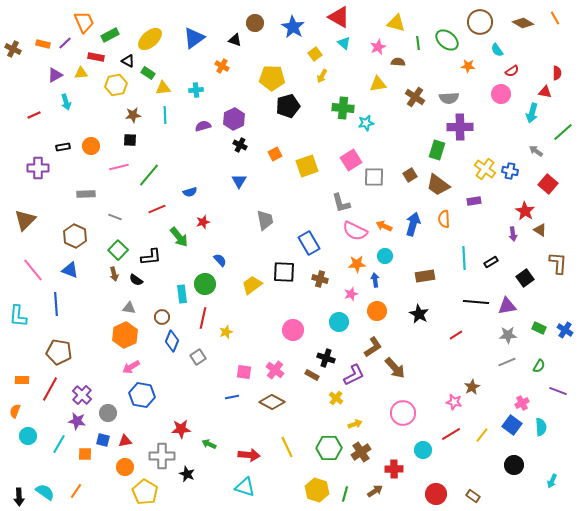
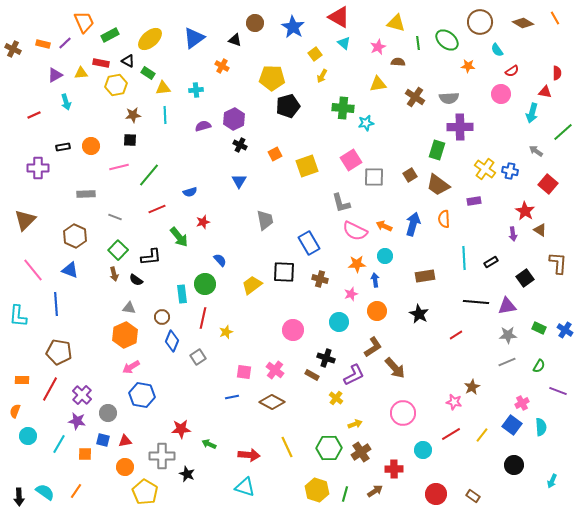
red rectangle at (96, 57): moved 5 px right, 6 px down
